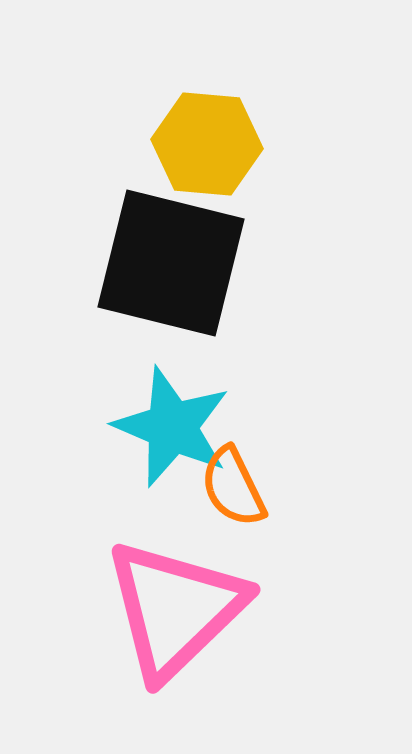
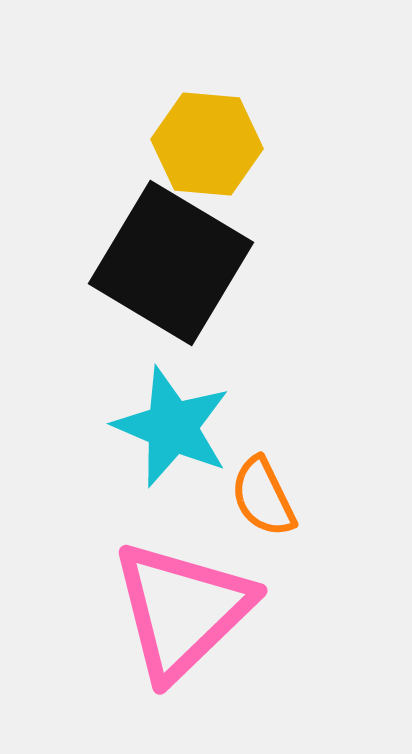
black square: rotated 17 degrees clockwise
orange semicircle: moved 30 px right, 10 px down
pink triangle: moved 7 px right, 1 px down
